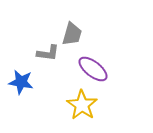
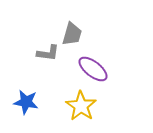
blue star: moved 5 px right, 20 px down
yellow star: moved 1 px left, 1 px down
